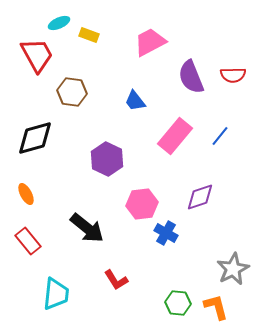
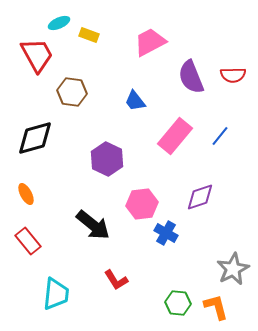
black arrow: moved 6 px right, 3 px up
